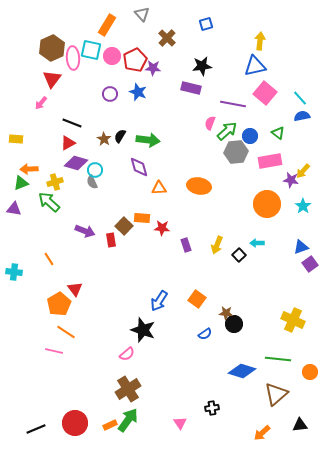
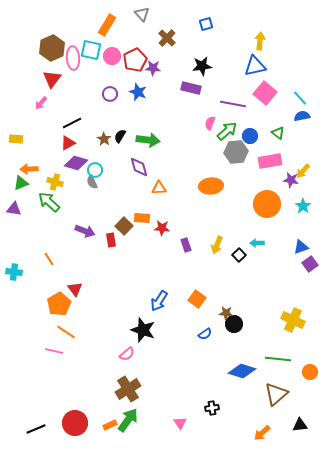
black line at (72, 123): rotated 48 degrees counterclockwise
yellow cross at (55, 182): rotated 35 degrees clockwise
orange ellipse at (199, 186): moved 12 px right; rotated 15 degrees counterclockwise
